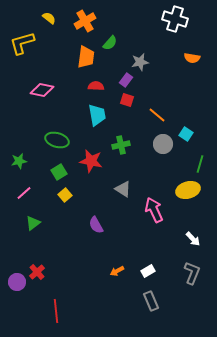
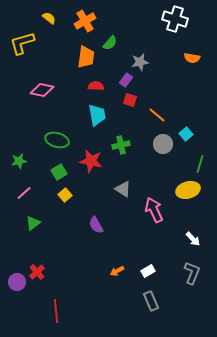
red square: moved 3 px right
cyan square: rotated 16 degrees clockwise
